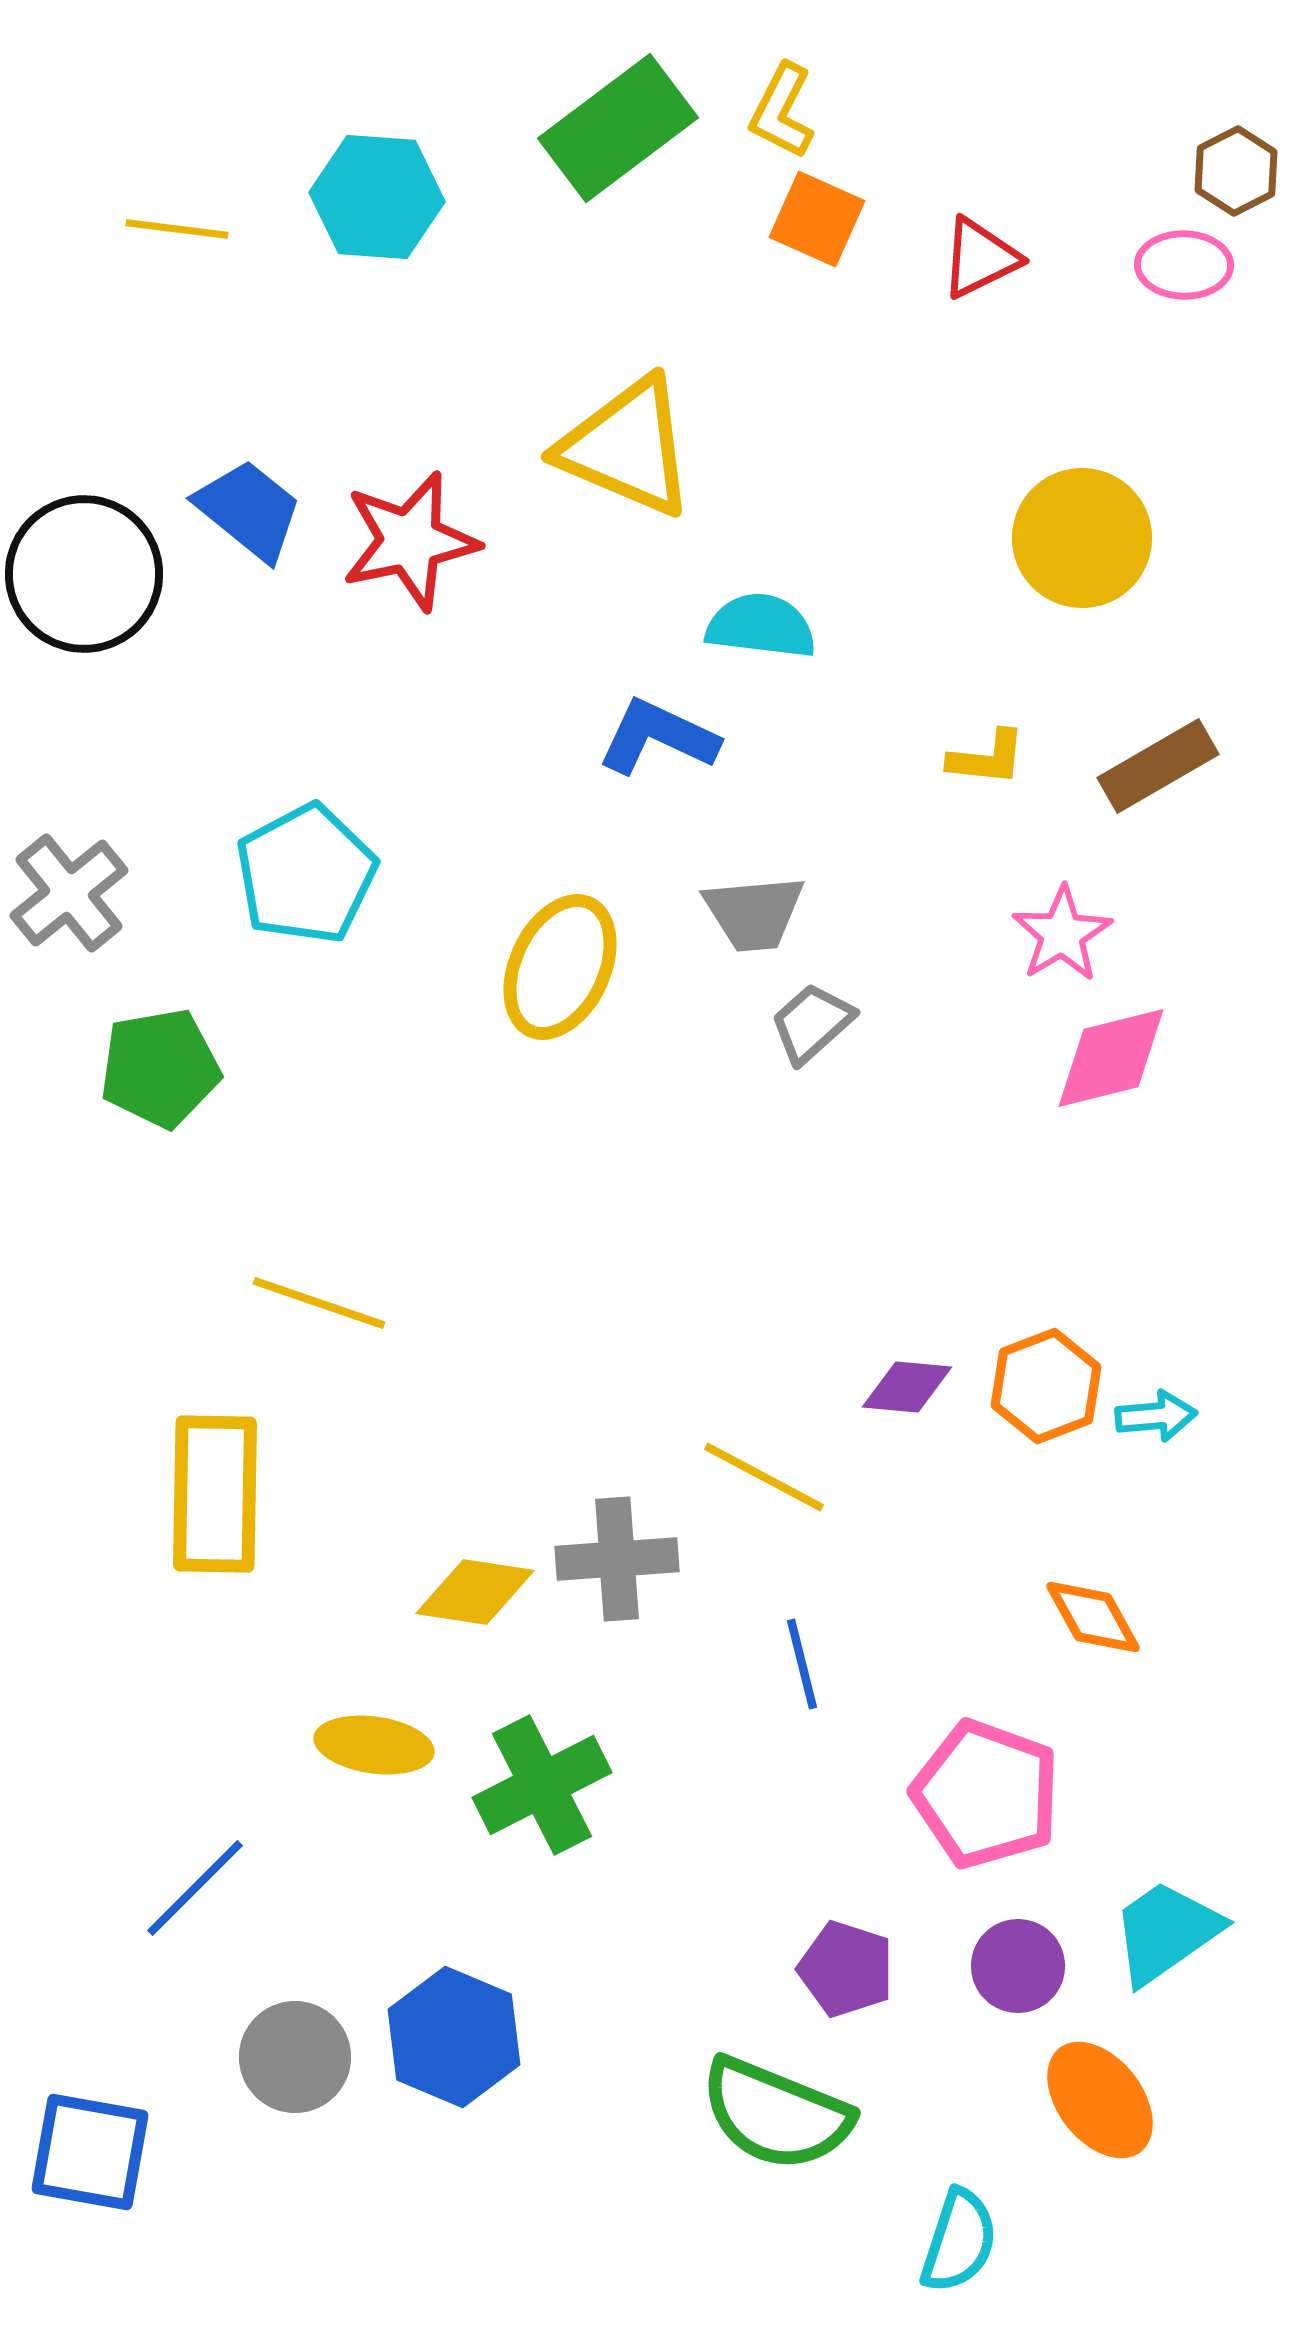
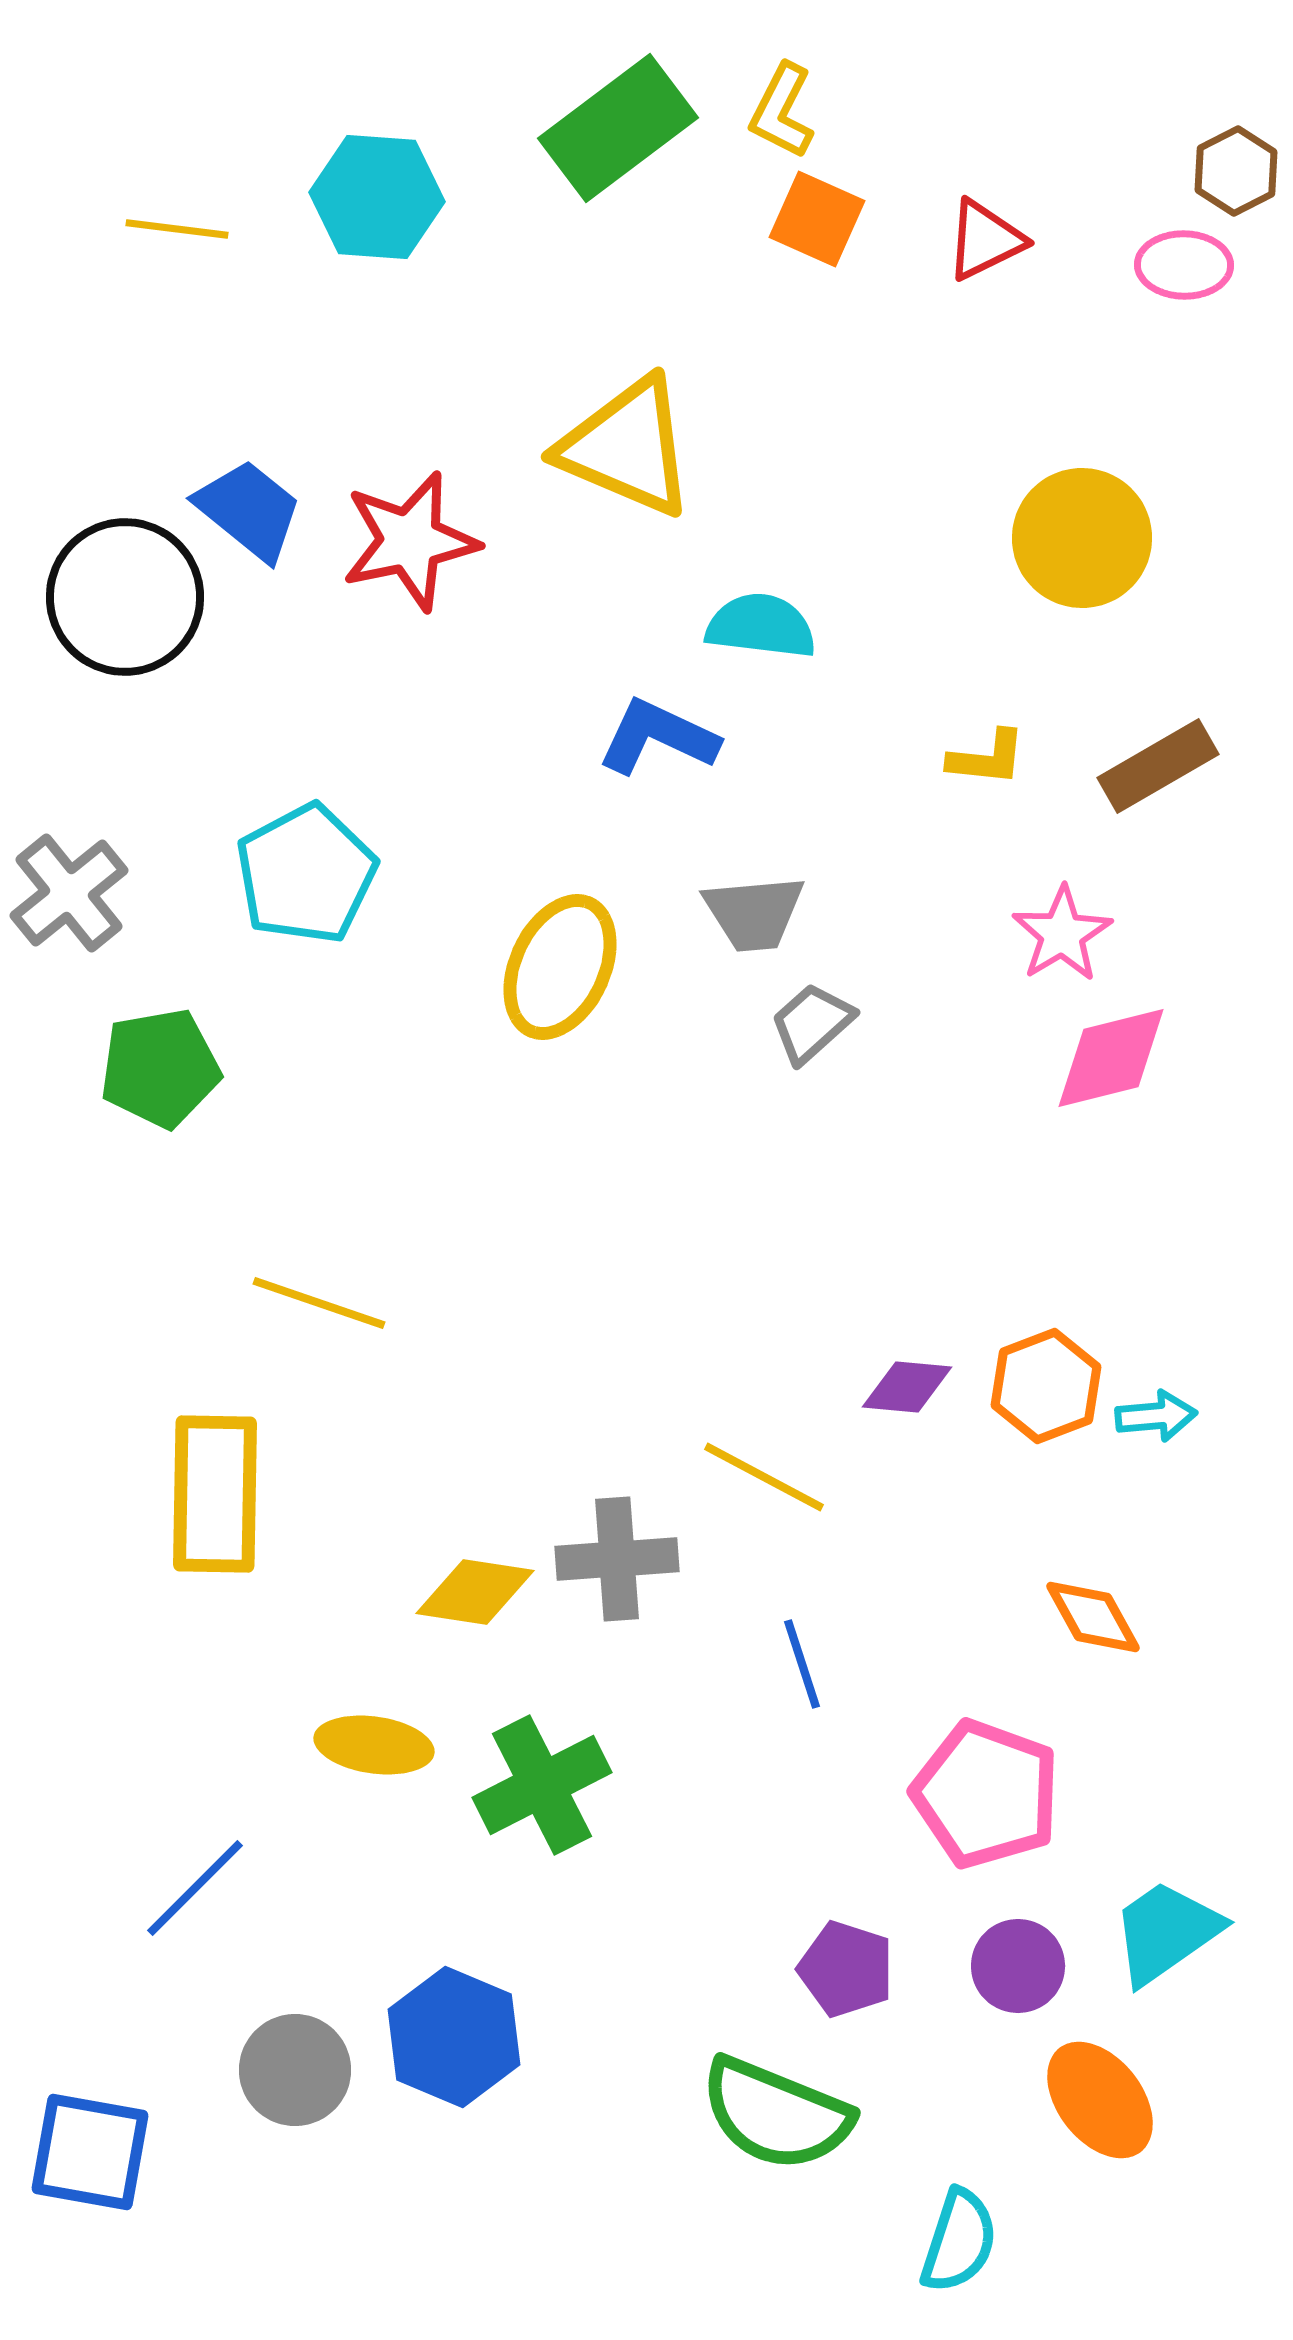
red triangle at (980, 258): moved 5 px right, 18 px up
black circle at (84, 574): moved 41 px right, 23 px down
blue line at (802, 1664): rotated 4 degrees counterclockwise
gray circle at (295, 2057): moved 13 px down
